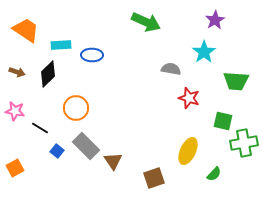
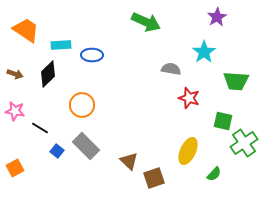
purple star: moved 2 px right, 3 px up
brown arrow: moved 2 px left, 2 px down
orange circle: moved 6 px right, 3 px up
green cross: rotated 24 degrees counterclockwise
brown triangle: moved 16 px right; rotated 12 degrees counterclockwise
